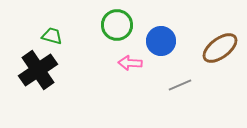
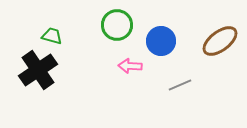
brown ellipse: moved 7 px up
pink arrow: moved 3 px down
